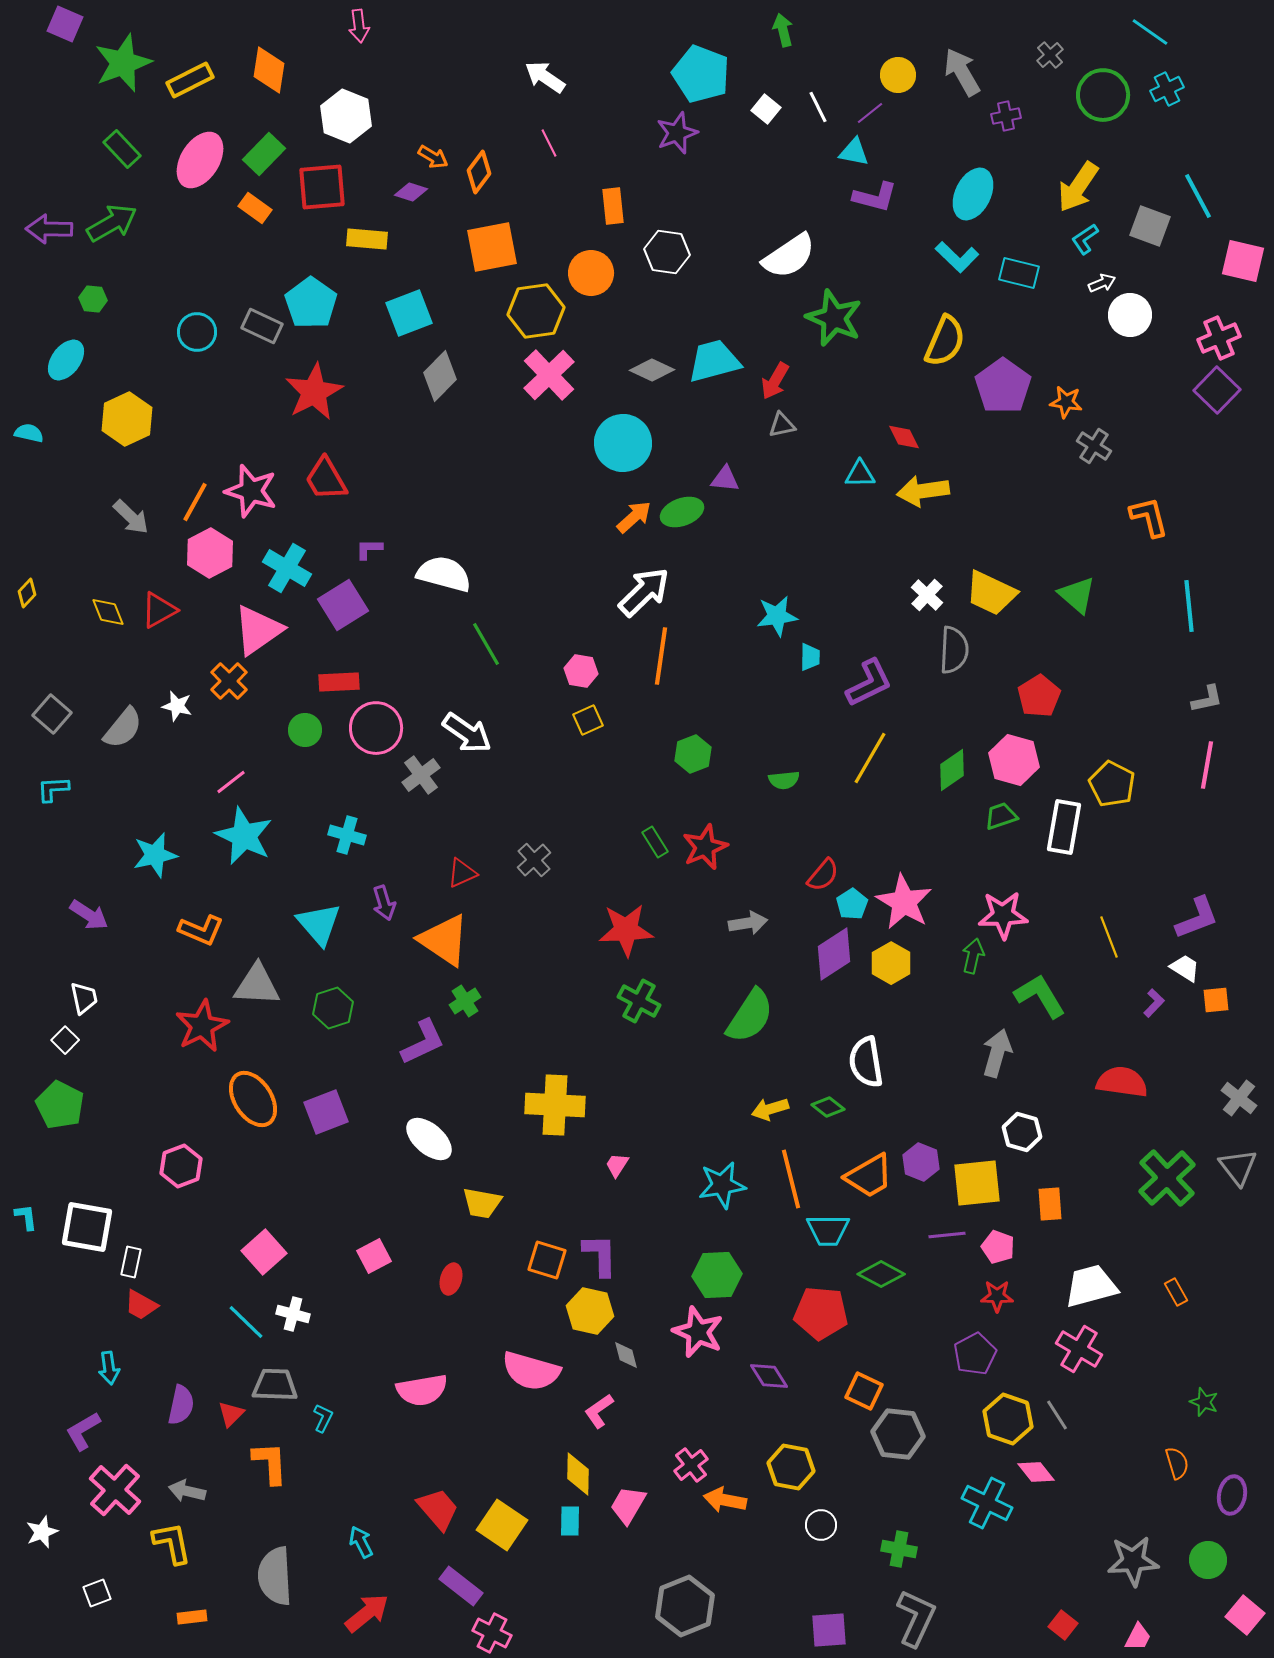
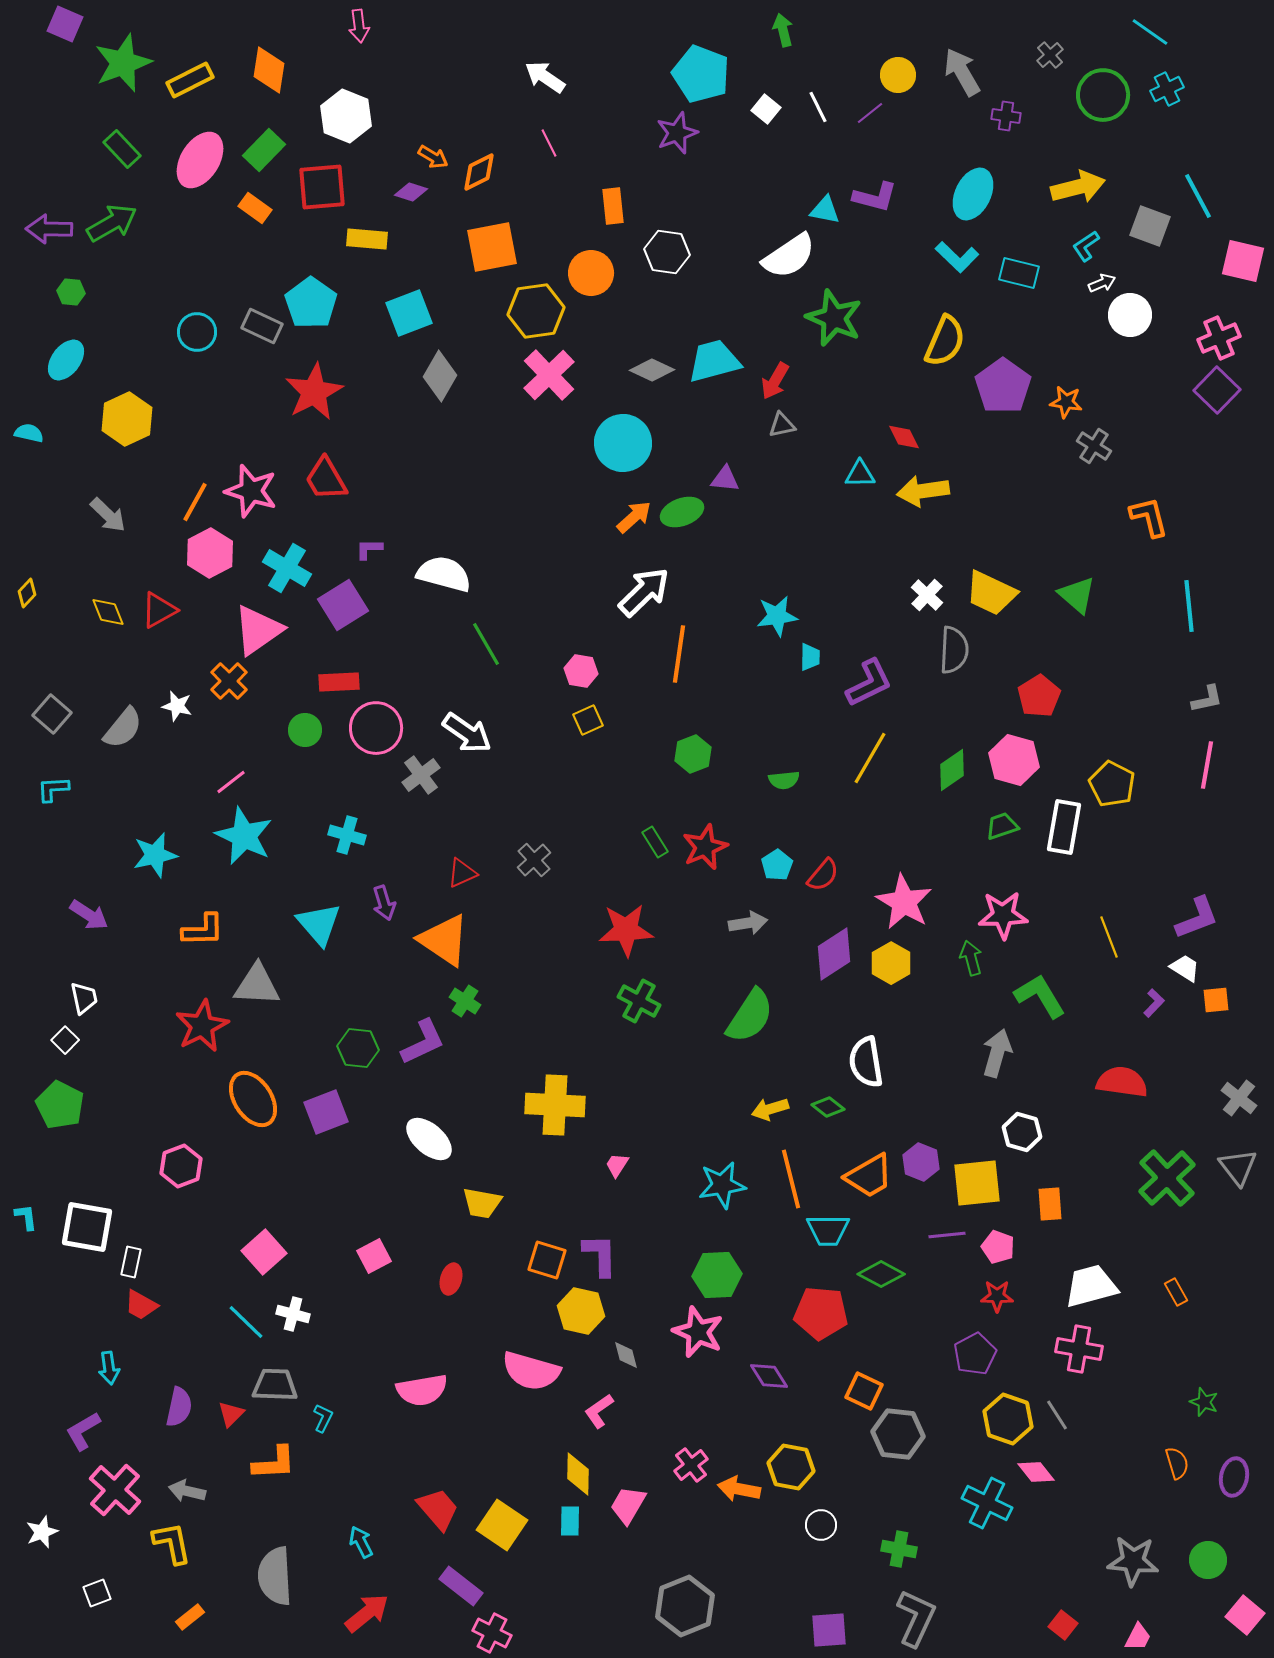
purple cross at (1006, 116): rotated 20 degrees clockwise
cyan triangle at (854, 152): moved 29 px left, 58 px down
green rectangle at (264, 154): moved 4 px up
orange diamond at (479, 172): rotated 27 degrees clockwise
yellow arrow at (1078, 187): rotated 138 degrees counterclockwise
cyan L-shape at (1085, 239): moved 1 px right, 7 px down
green hexagon at (93, 299): moved 22 px left, 7 px up
gray diamond at (440, 376): rotated 15 degrees counterclockwise
gray arrow at (131, 517): moved 23 px left, 2 px up
orange line at (661, 656): moved 18 px right, 2 px up
green trapezoid at (1001, 816): moved 1 px right, 10 px down
cyan pentagon at (852, 904): moved 75 px left, 39 px up
orange L-shape at (201, 930): moved 2 px right; rotated 24 degrees counterclockwise
green arrow at (973, 956): moved 2 px left, 2 px down; rotated 28 degrees counterclockwise
green cross at (465, 1001): rotated 24 degrees counterclockwise
green hexagon at (333, 1008): moved 25 px right, 40 px down; rotated 24 degrees clockwise
yellow hexagon at (590, 1311): moved 9 px left
pink cross at (1079, 1349): rotated 21 degrees counterclockwise
purple semicircle at (181, 1405): moved 2 px left, 2 px down
orange L-shape at (270, 1463): moved 4 px right; rotated 90 degrees clockwise
purple ellipse at (1232, 1495): moved 2 px right, 18 px up
orange arrow at (725, 1500): moved 14 px right, 11 px up
gray star at (1133, 1561): rotated 9 degrees clockwise
orange rectangle at (192, 1617): moved 2 px left; rotated 32 degrees counterclockwise
